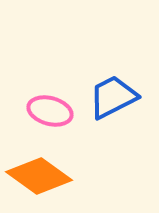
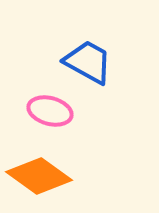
blue trapezoid: moved 25 px left, 35 px up; rotated 56 degrees clockwise
